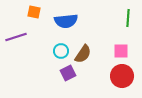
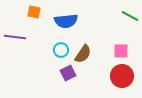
green line: moved 2 px right, 2 px up; rotated 66 degrees counterclockwise
purple line: moved 1 px left; rotated 25 degrees clockwise
cyan circle: moved 1 px up
